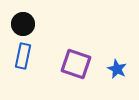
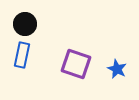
black circle: moved 2 px right
blue rectangle: moved 1 px left, 1 px up
